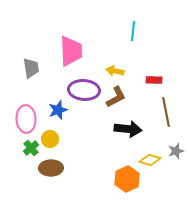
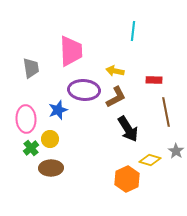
black arrow: rotated 52 degrees clockwise
gray star: rotated 21 degrees counterclockwise
